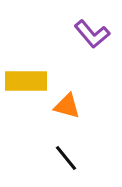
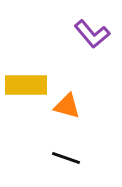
yellow rectangle: moved 4 px down
black line: rotated 32 degrees counterclockwise
